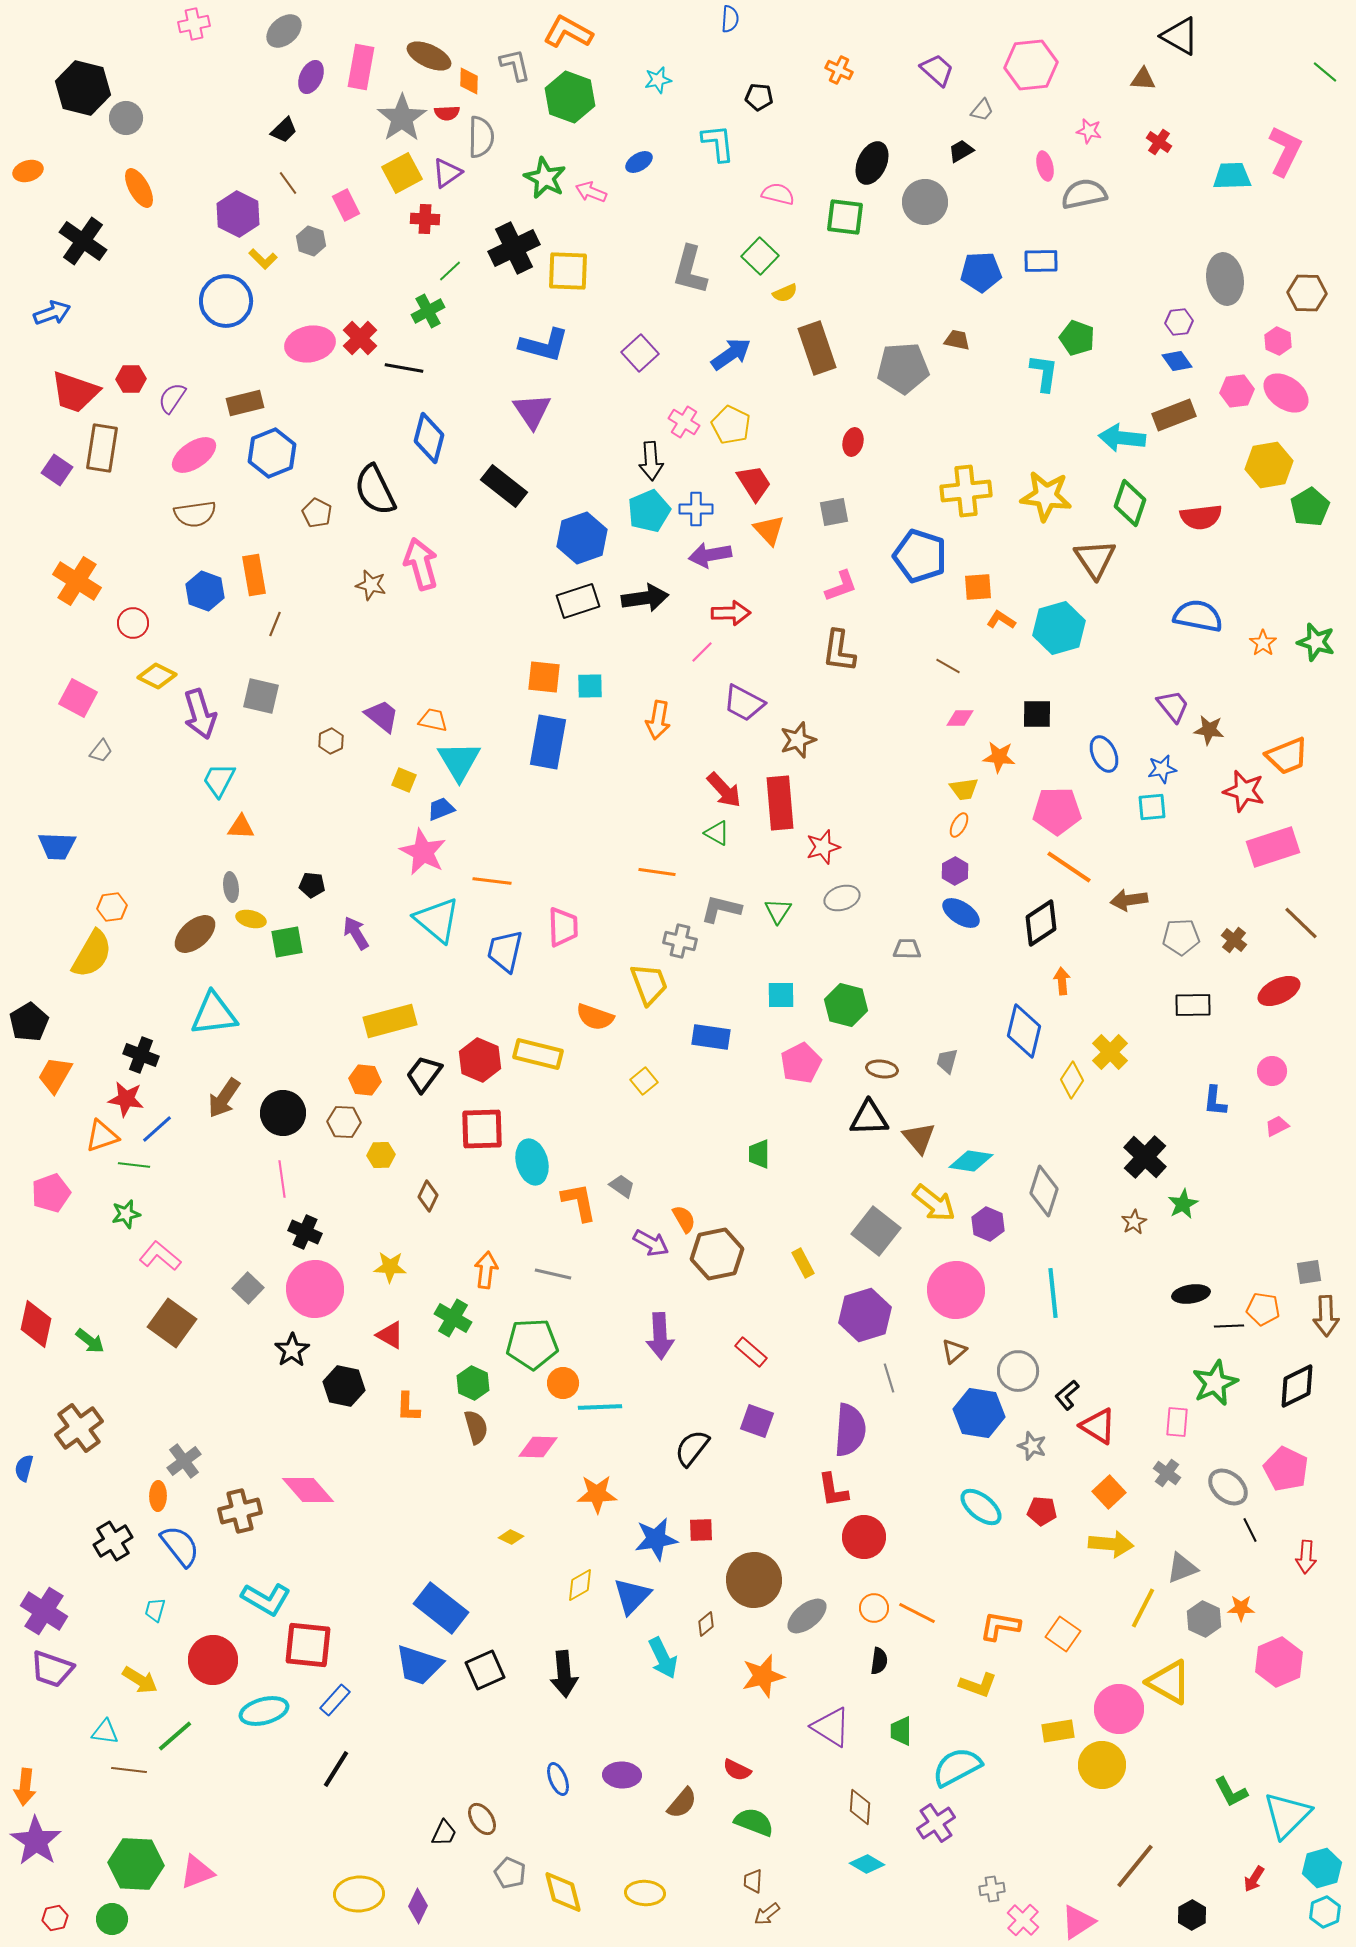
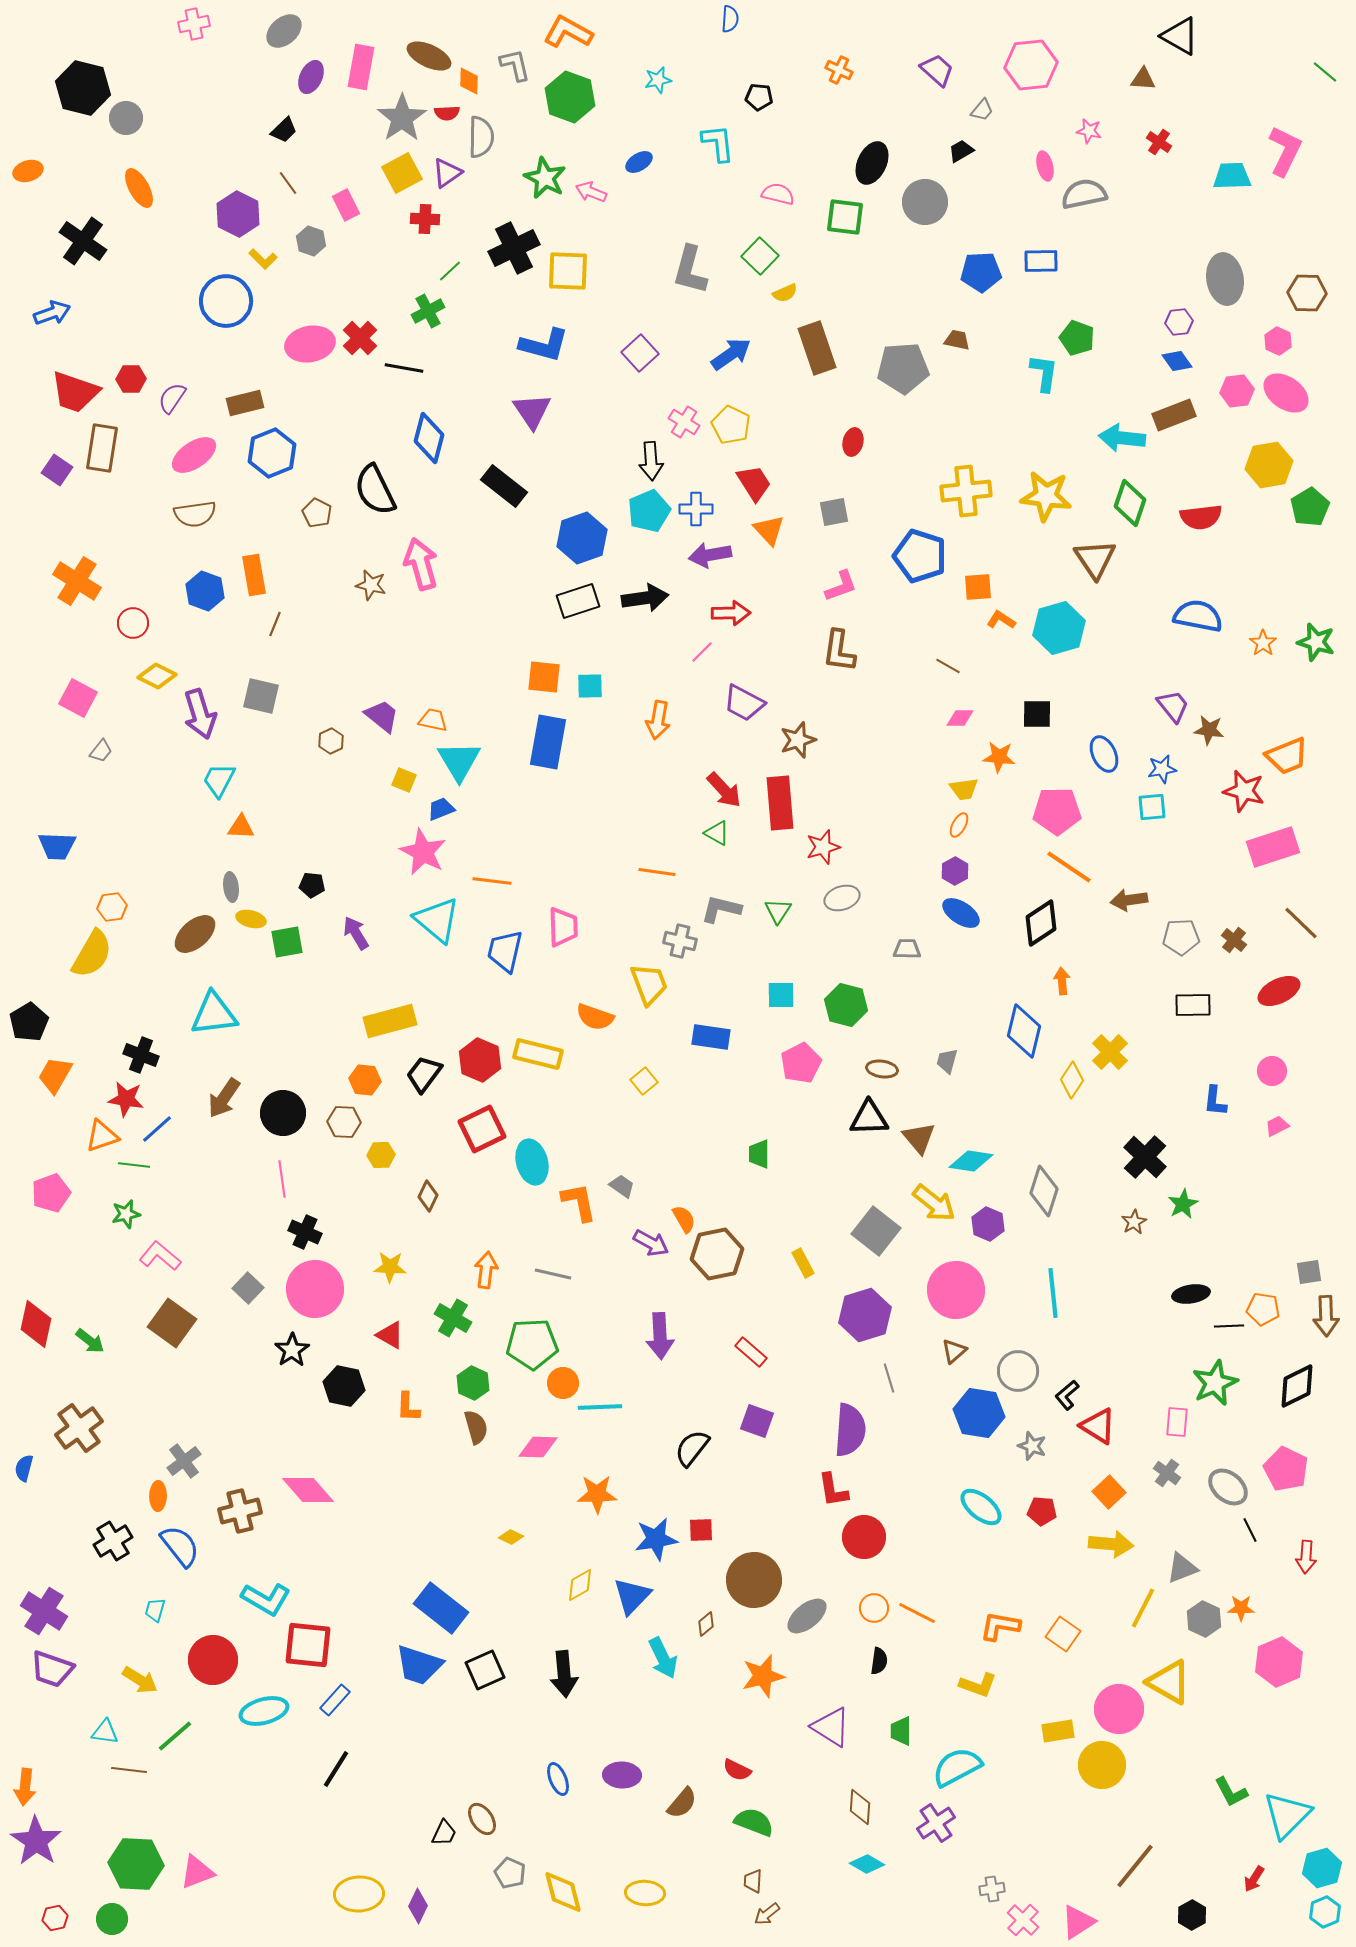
red square at (482, 1129): rotated 24 degrees counterclockwise
